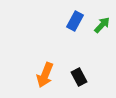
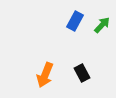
black rectangle: moved 3 px right, 4 px up
